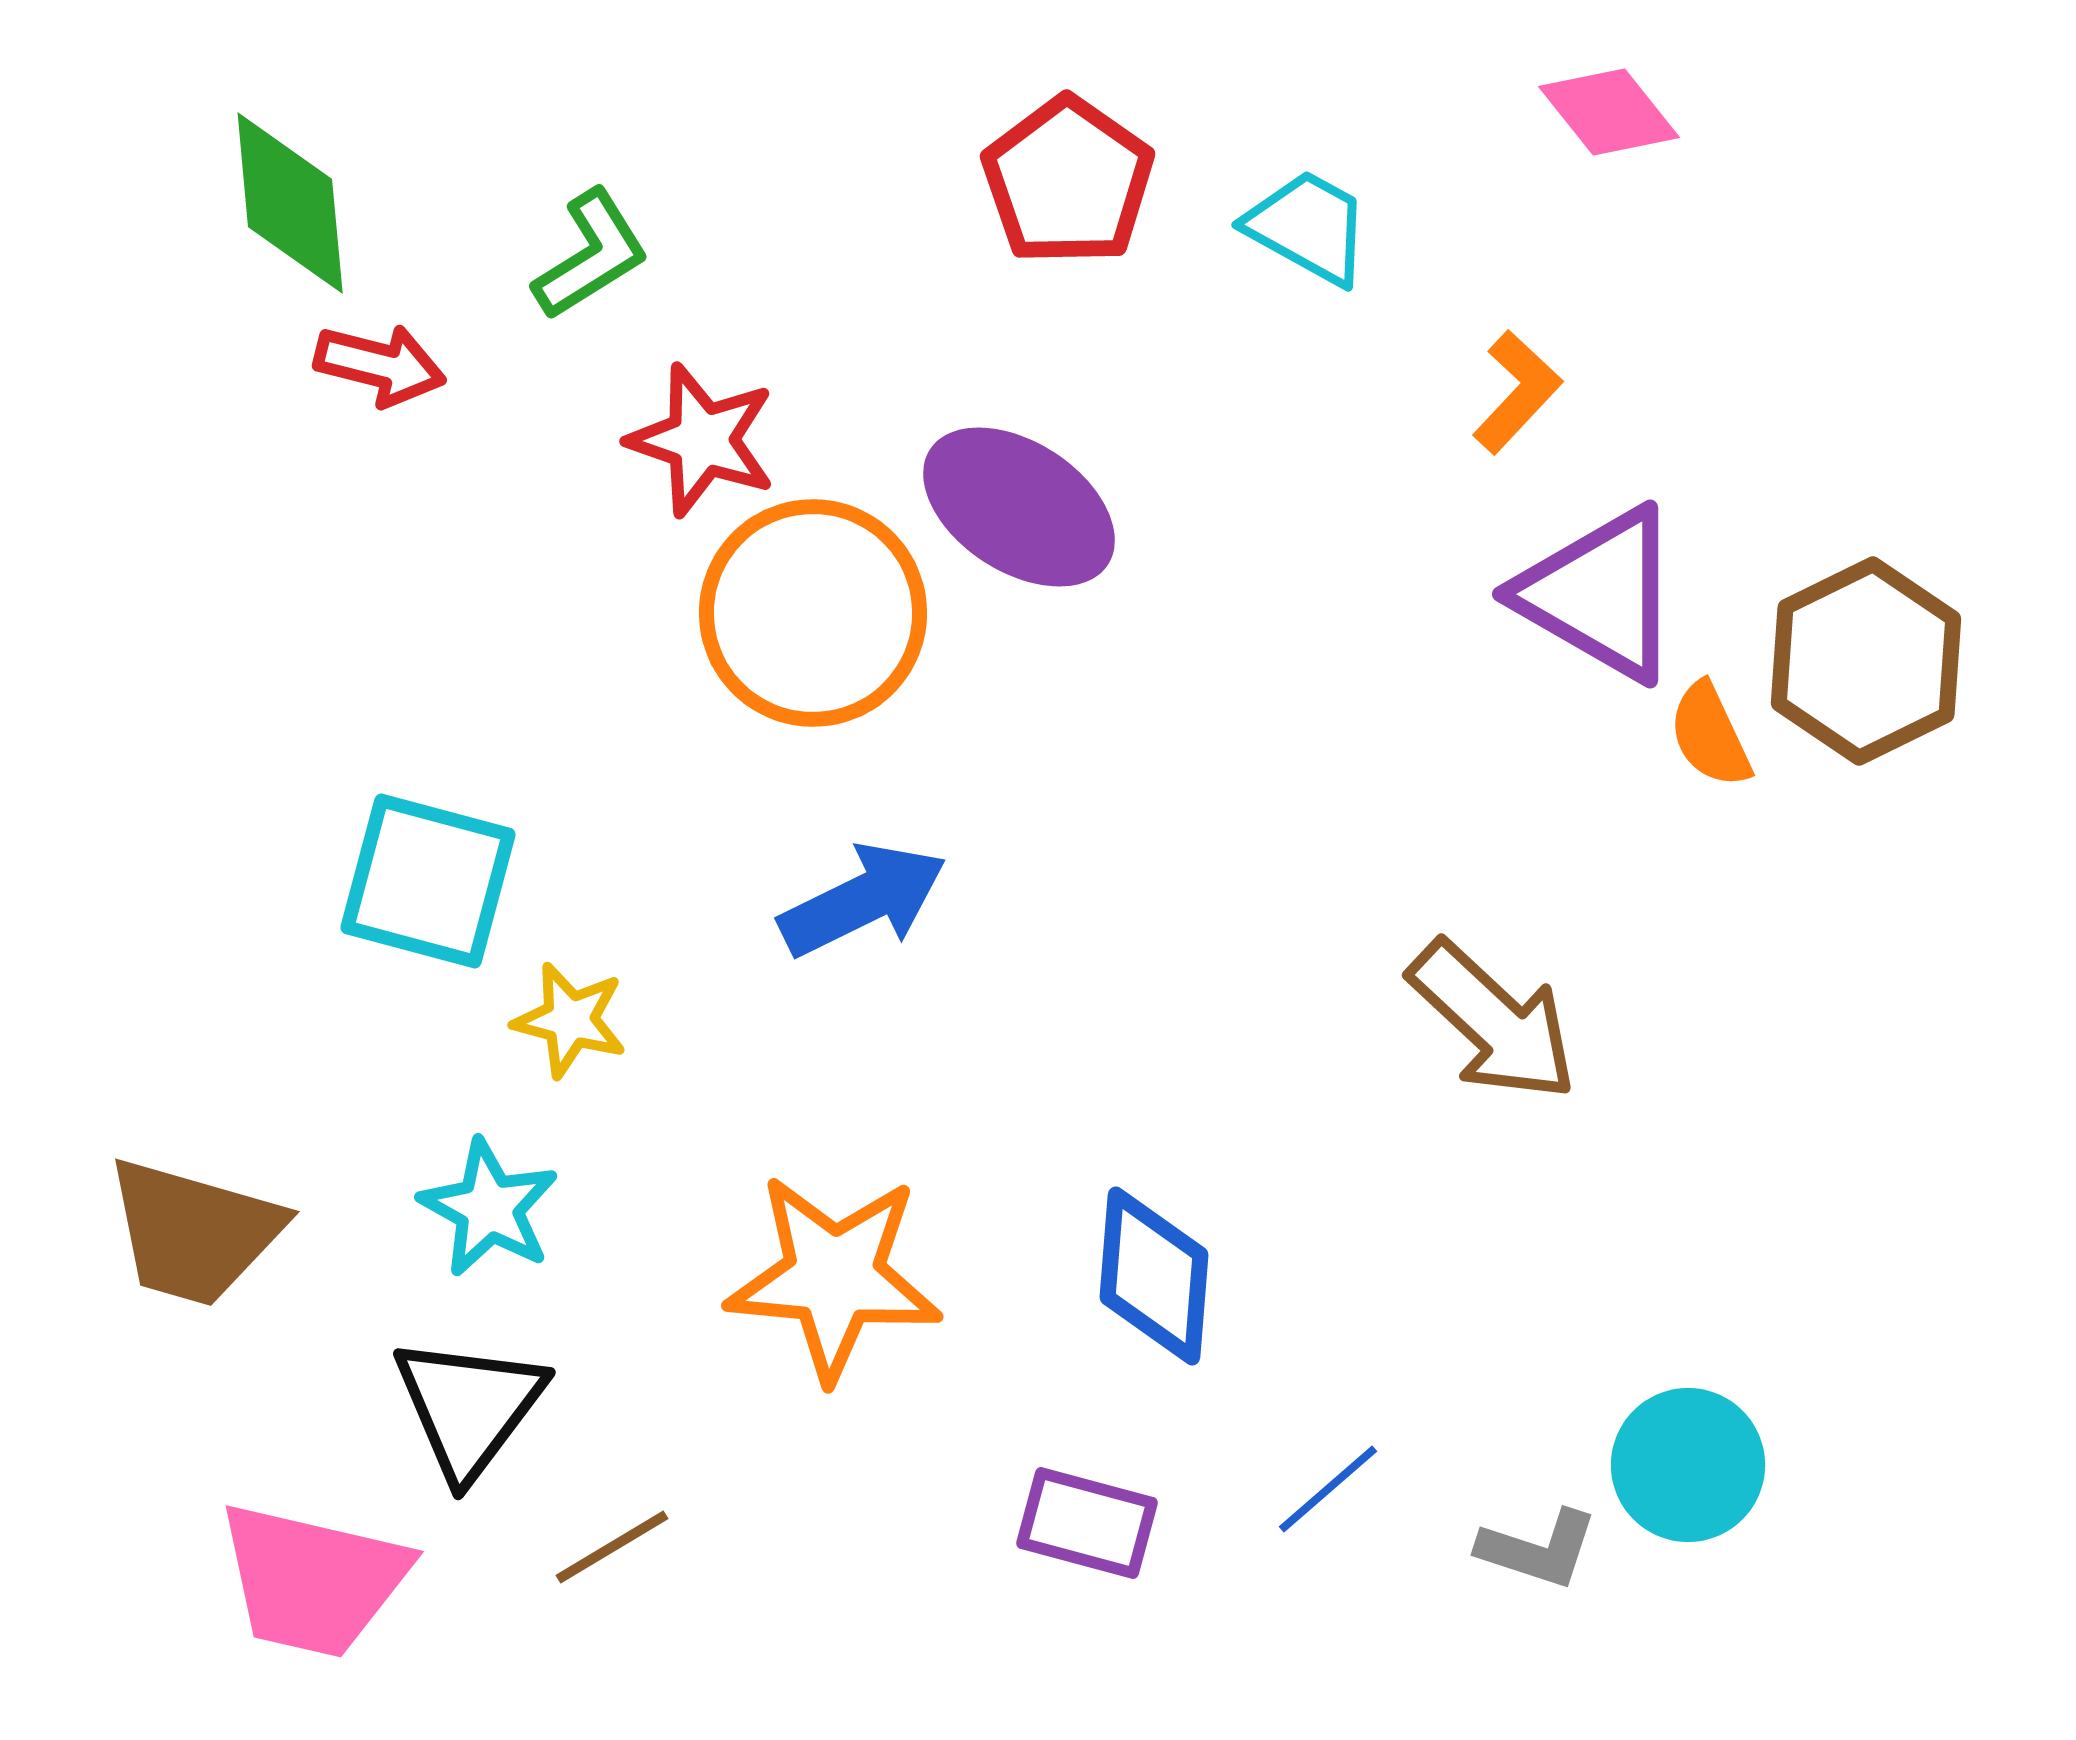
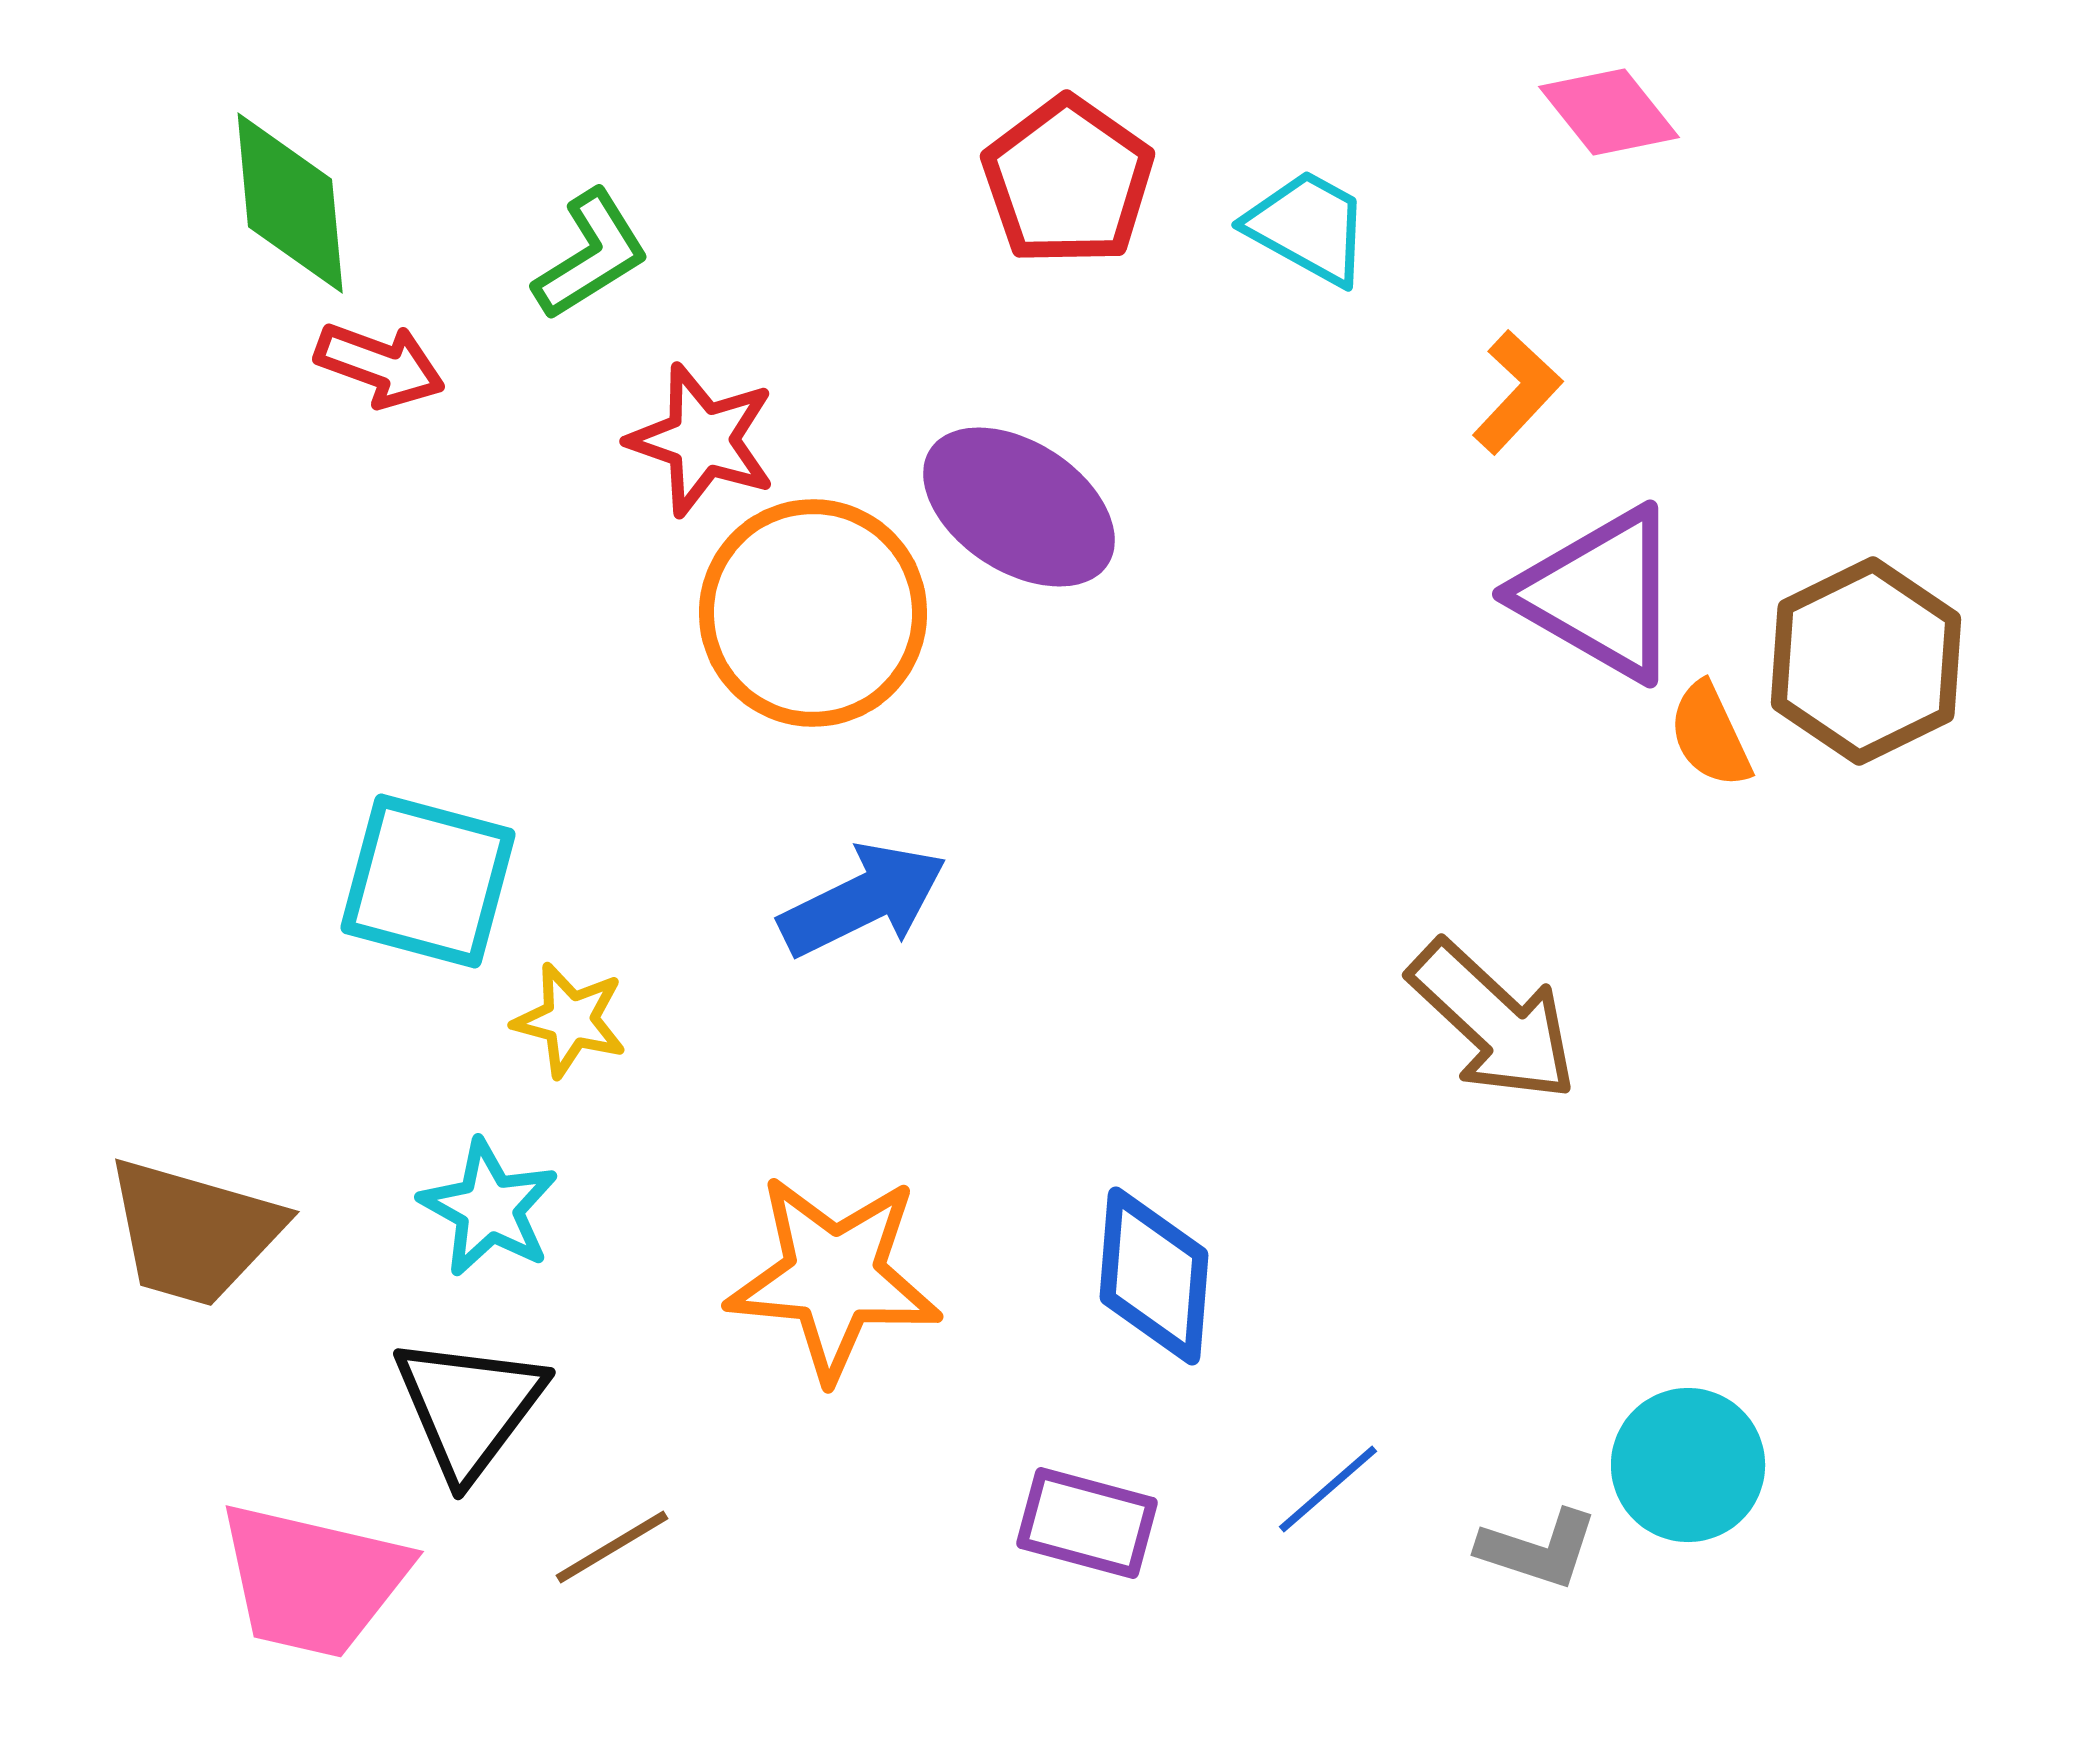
red arrow: rotated 6 degrees clockwise
